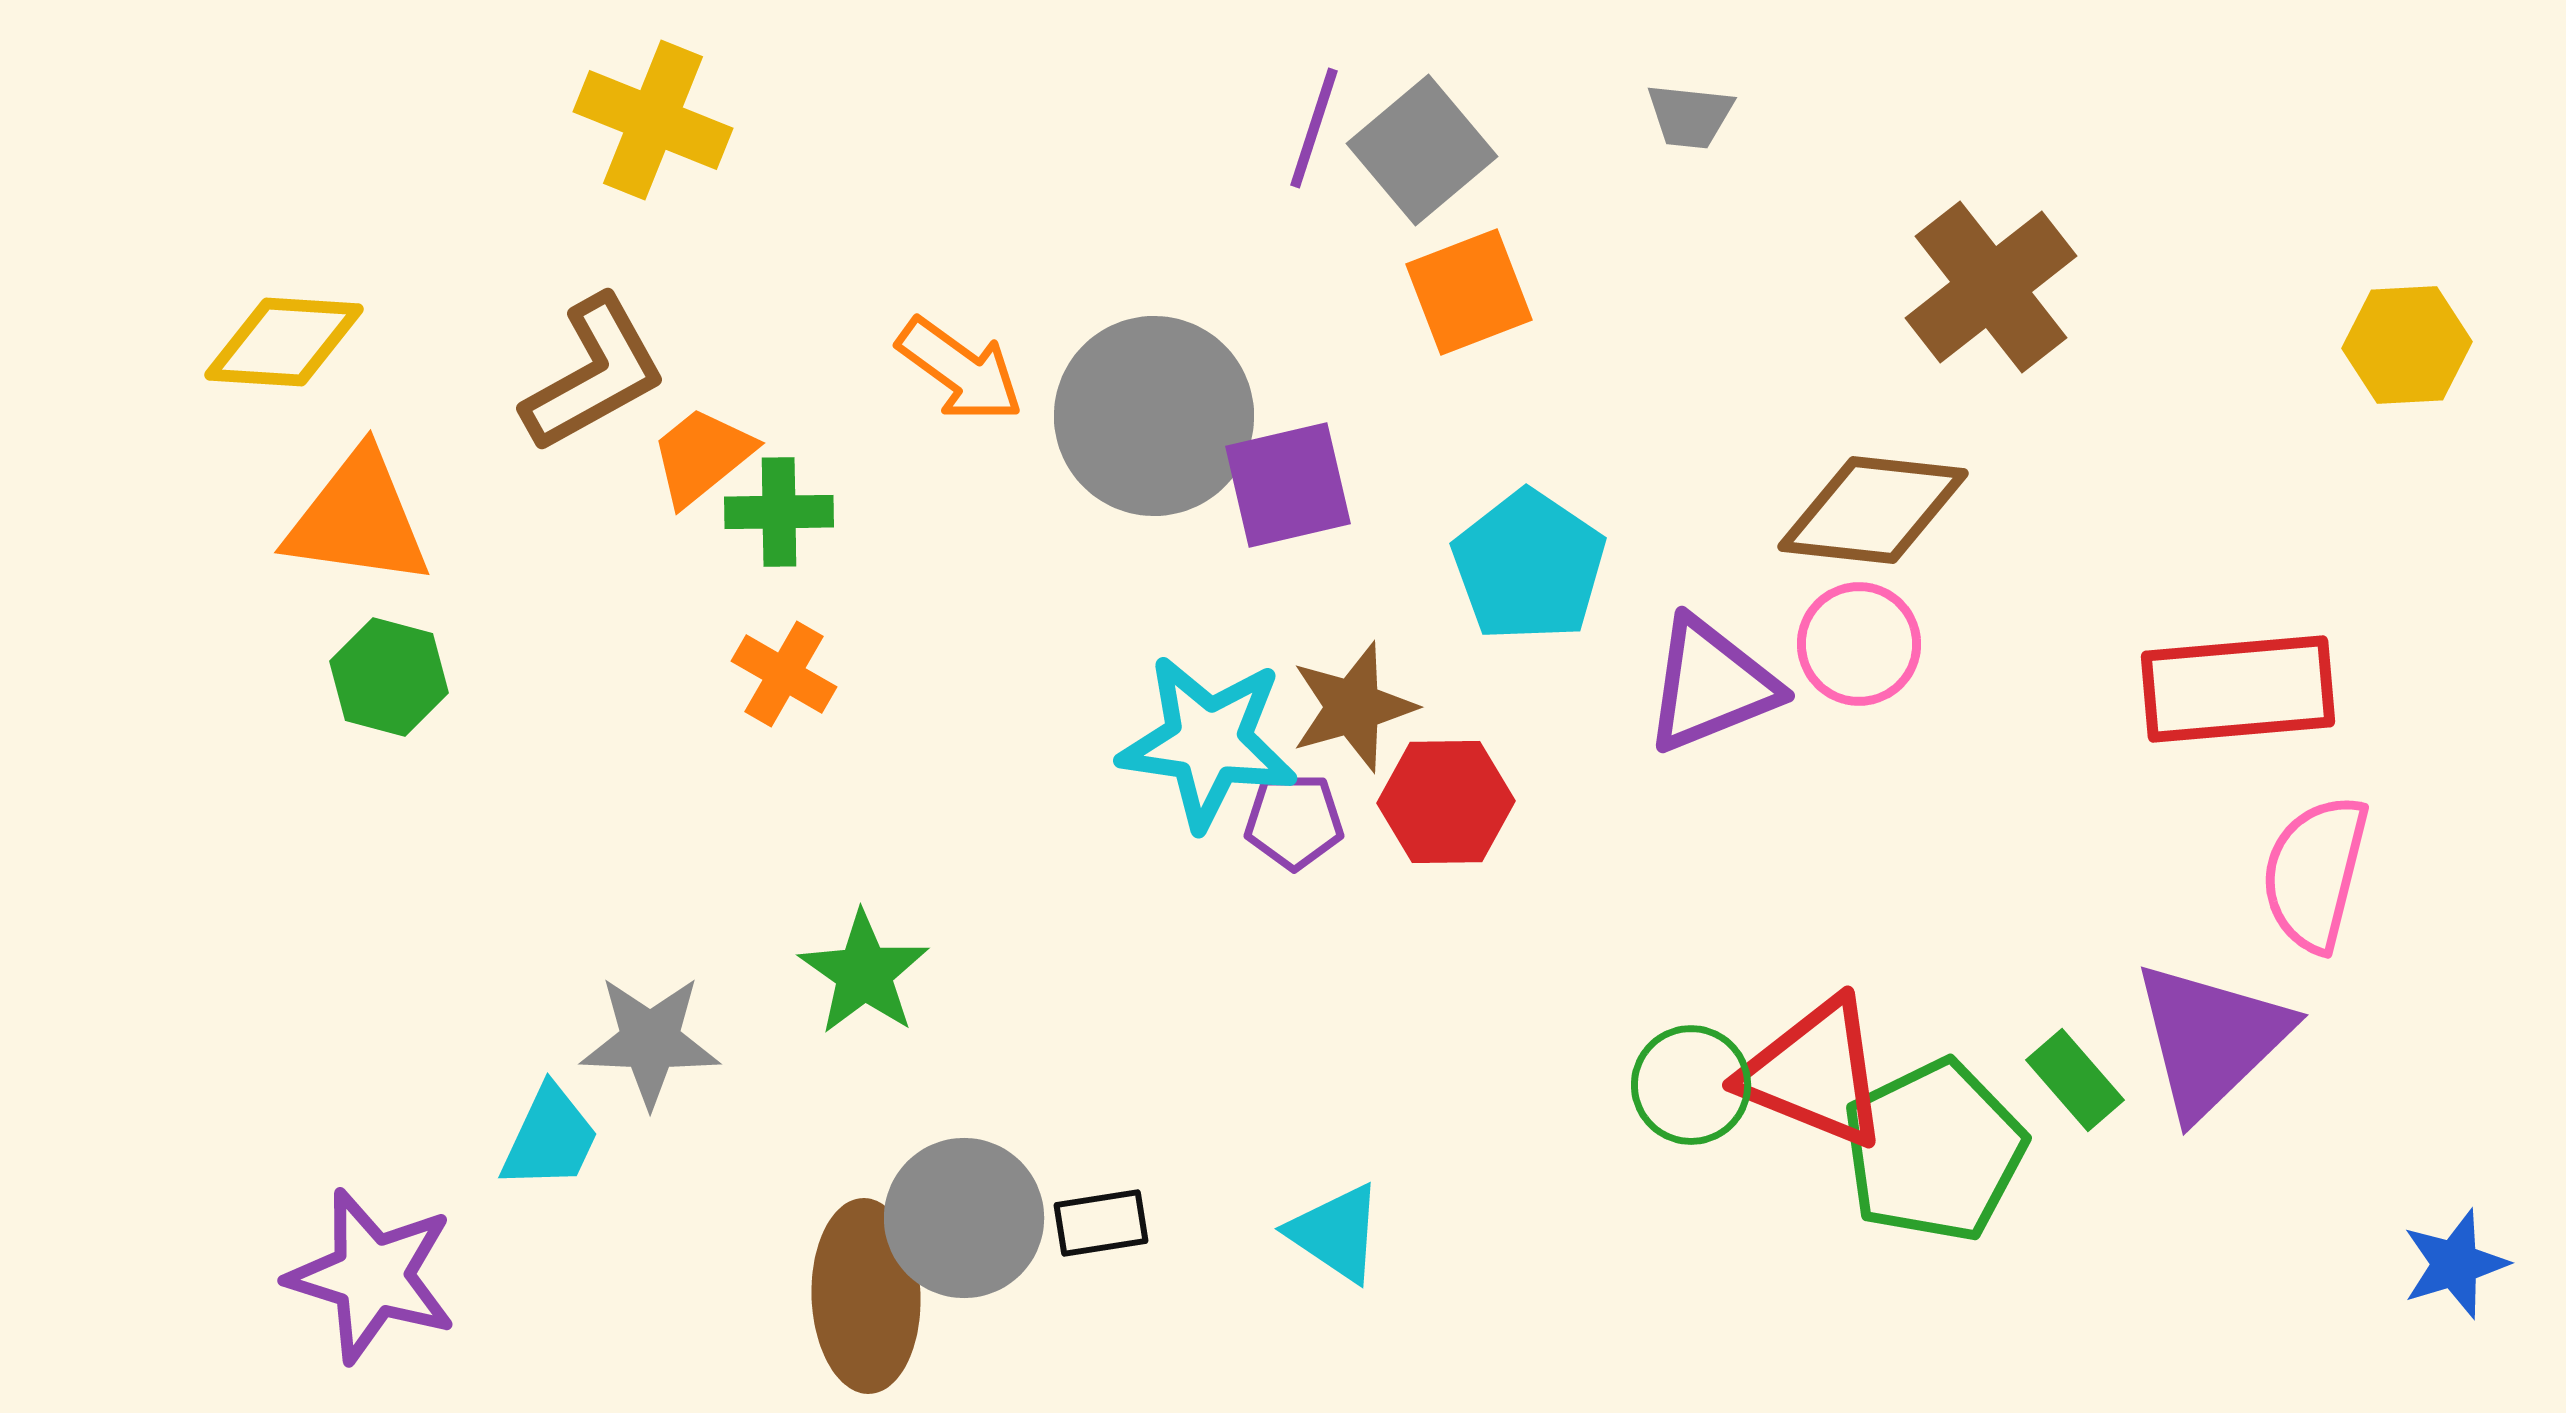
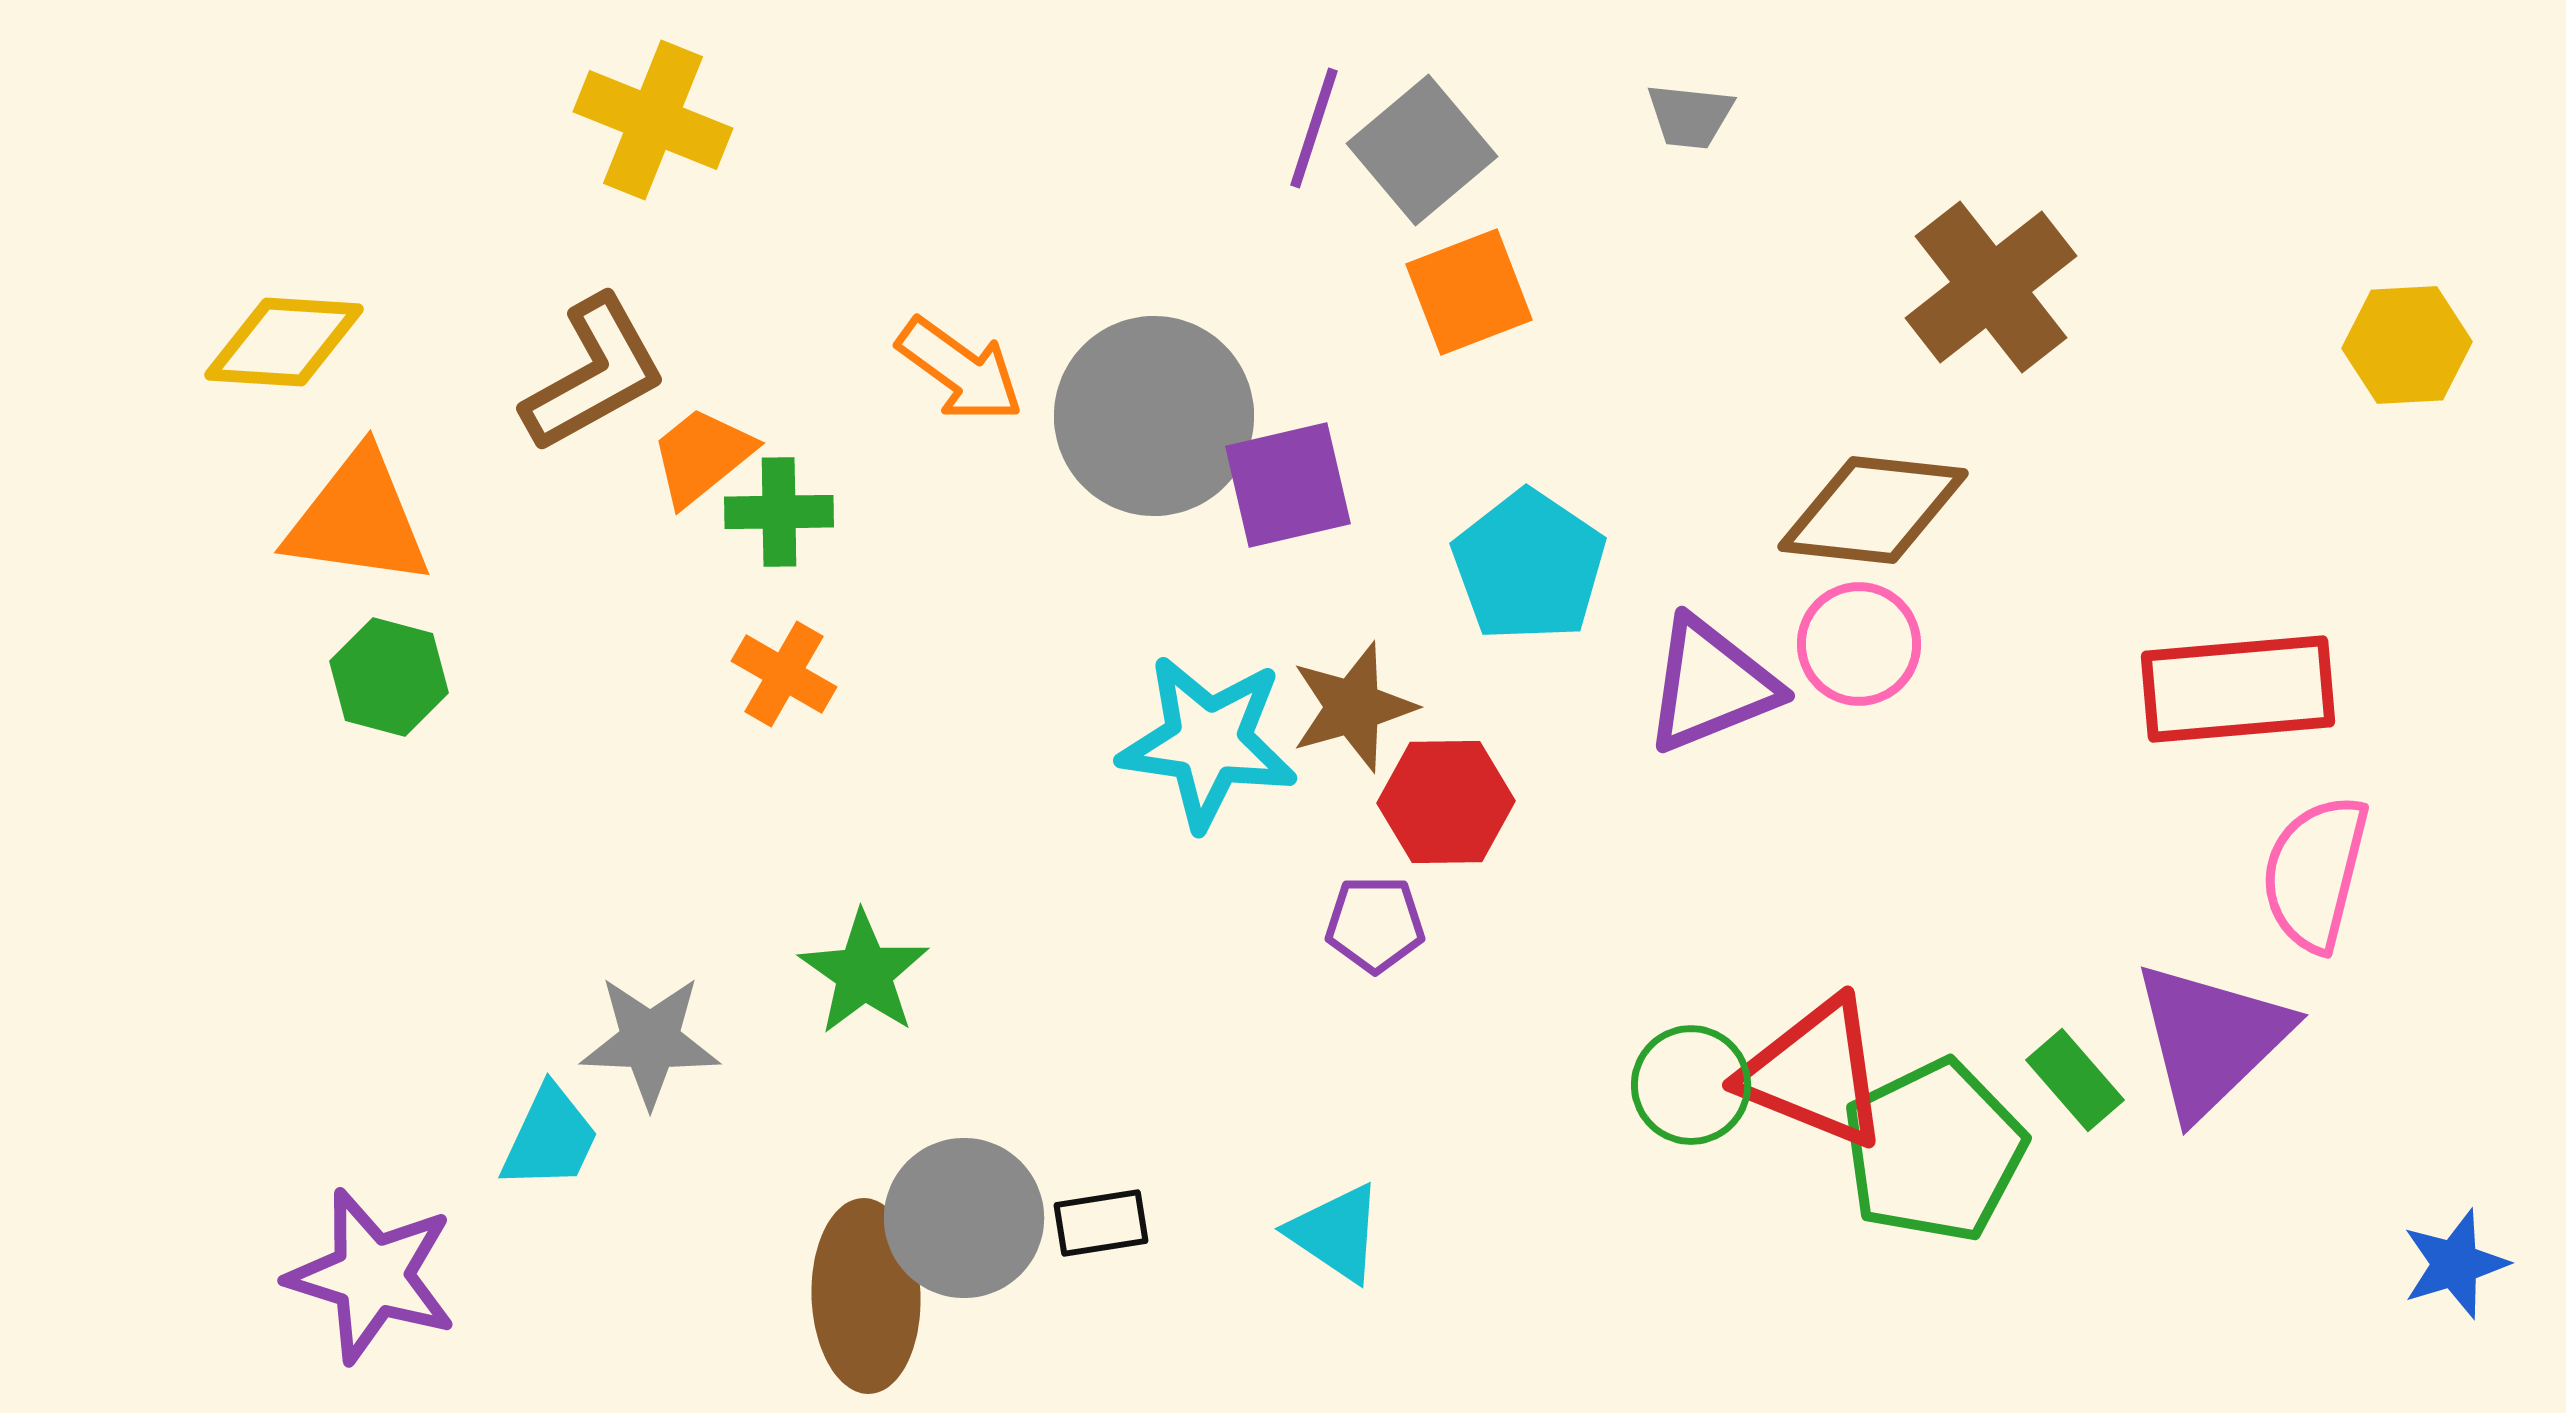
purple pentagon at (1294, 821): moved 81 px right, 103 px down
